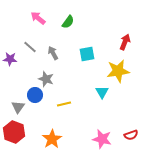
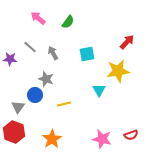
red arrow: moved 2 px right; rotated 21 degrees clockwise
cyan triangle: moved 3 px left, 2 px up
